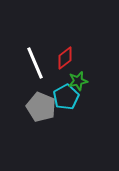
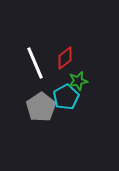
gray pentagon: rotated 16 degrees clockwise
